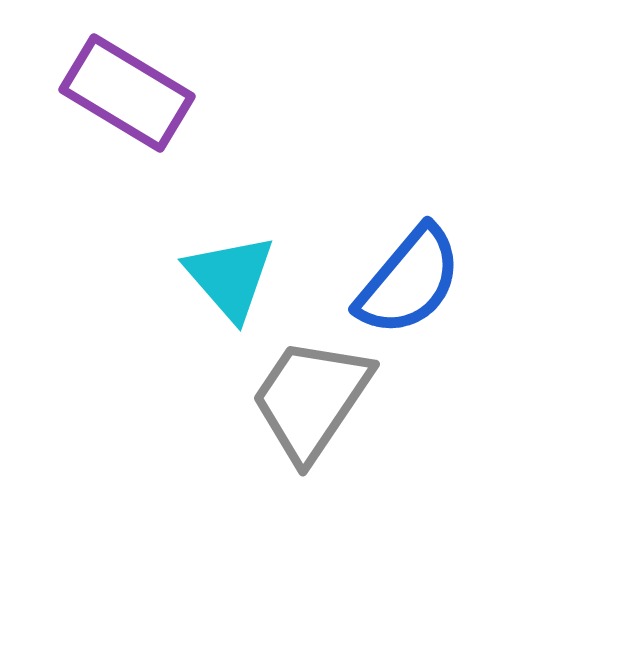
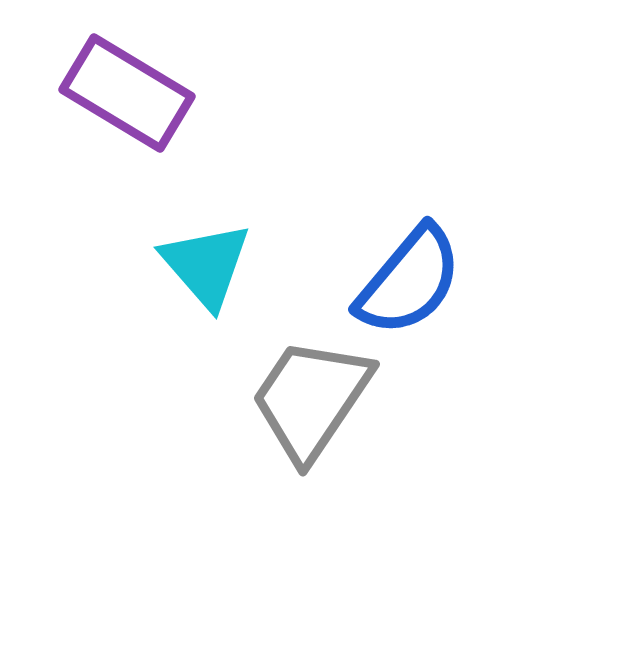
cyan triangle: moved 24 px left, 12 px up
